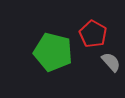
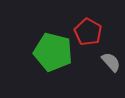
red pentagon: moved 5 px left, 2 px up
